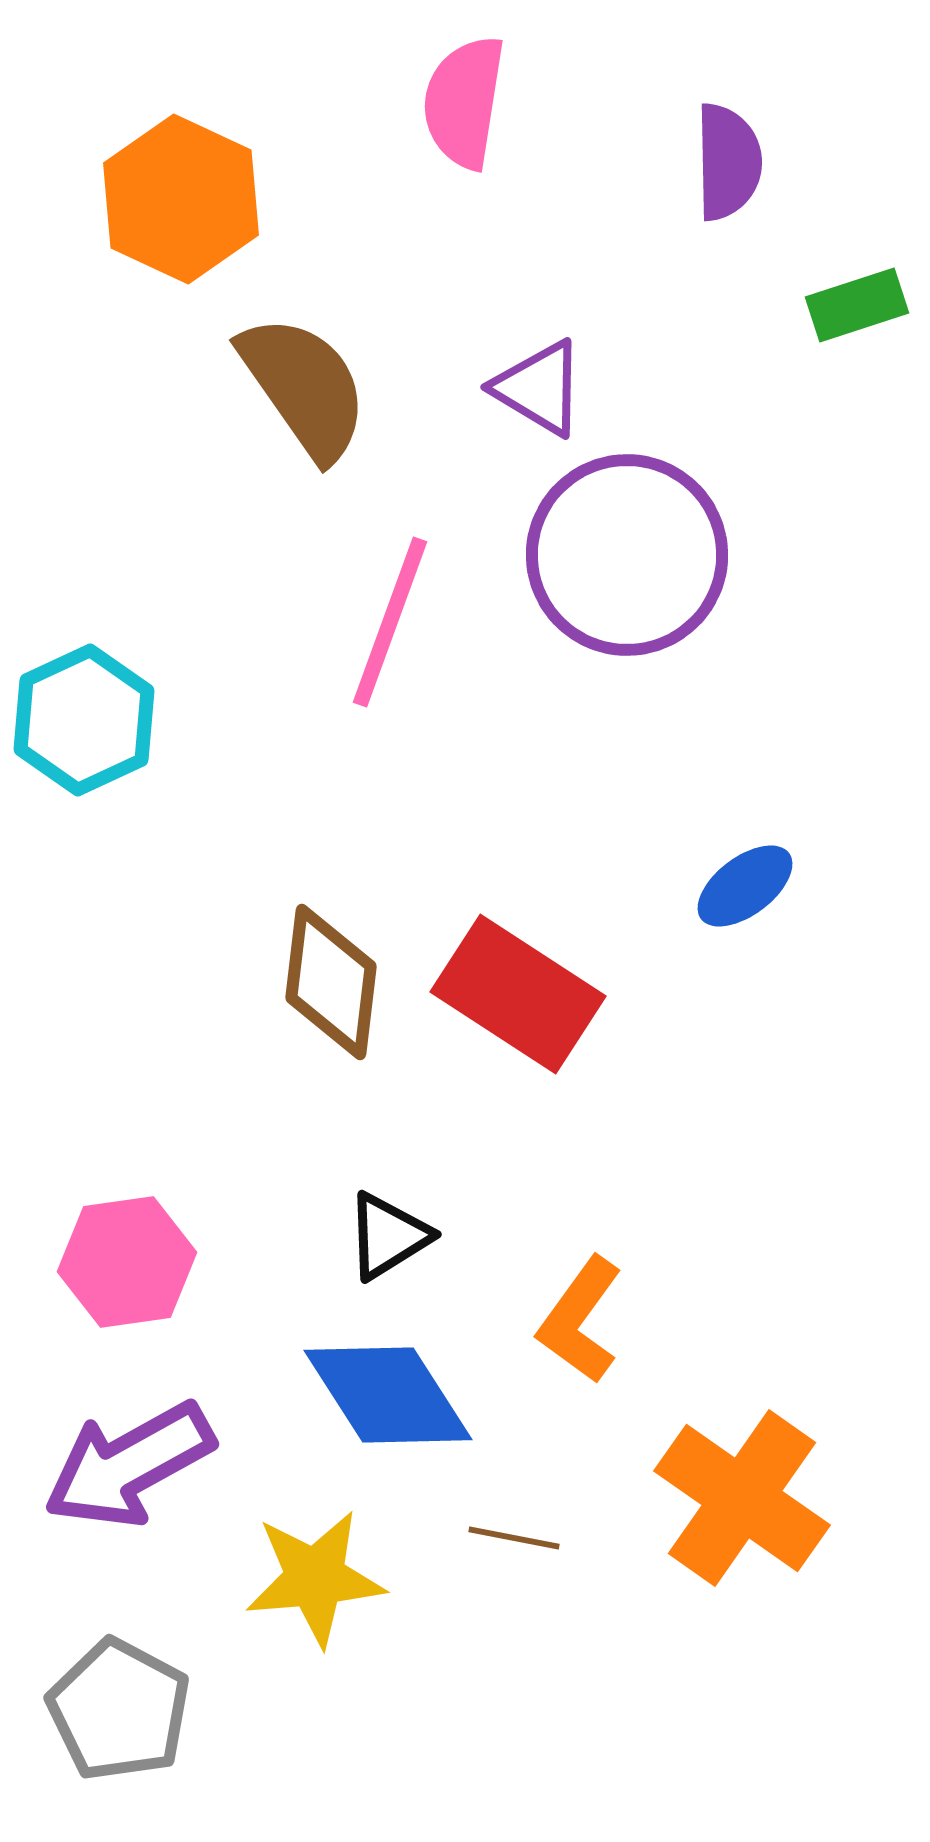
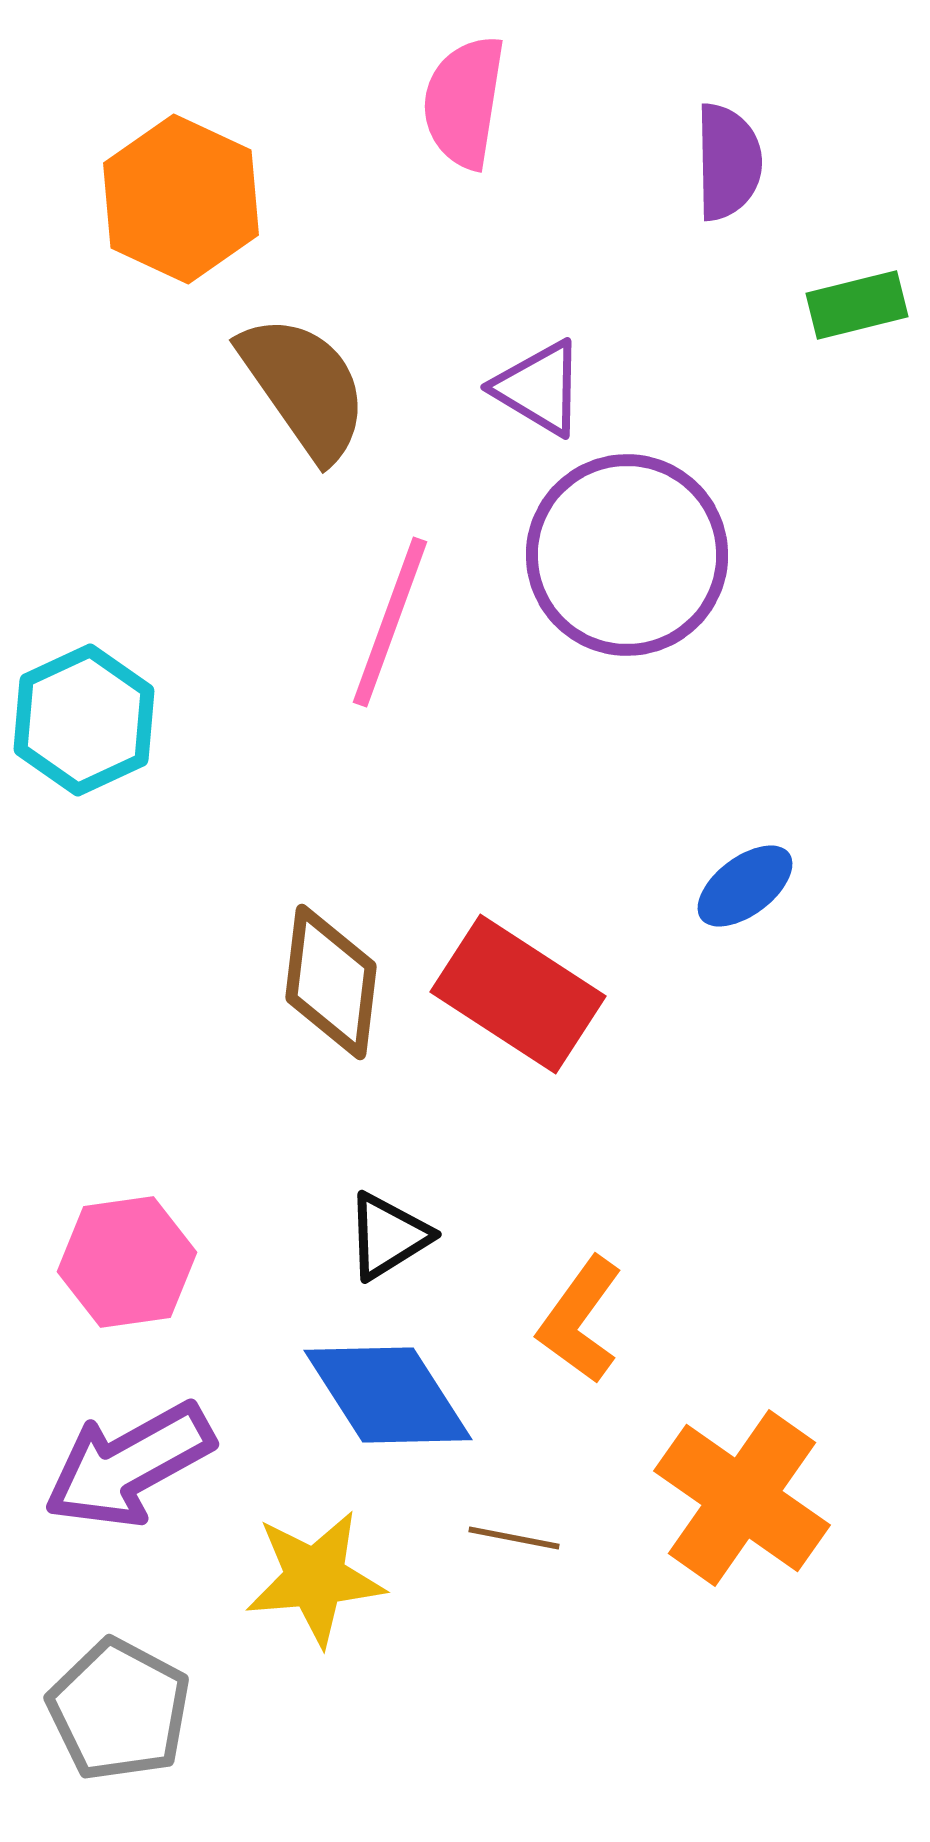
green rectangle: rotated 4 degrees clockwise
